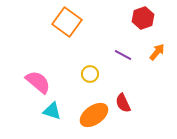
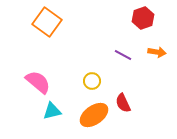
orange square: moved 20 px left
orange arrow: rotated 60 degrees clockwise
yellow circle: moved 2 px right, 7 px down
cyan triangle: rotated 30 degrees counterclockwise
